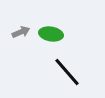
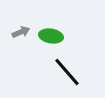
green ellipse: moved 2 px down
